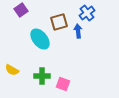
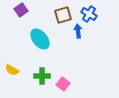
blue cross: moved 2 px right, 1 px down; rotated 21 degrees counterclockwise
brown square: moved 4 px right, 7 px up
pink square: rotated 16 degrees clockwise
